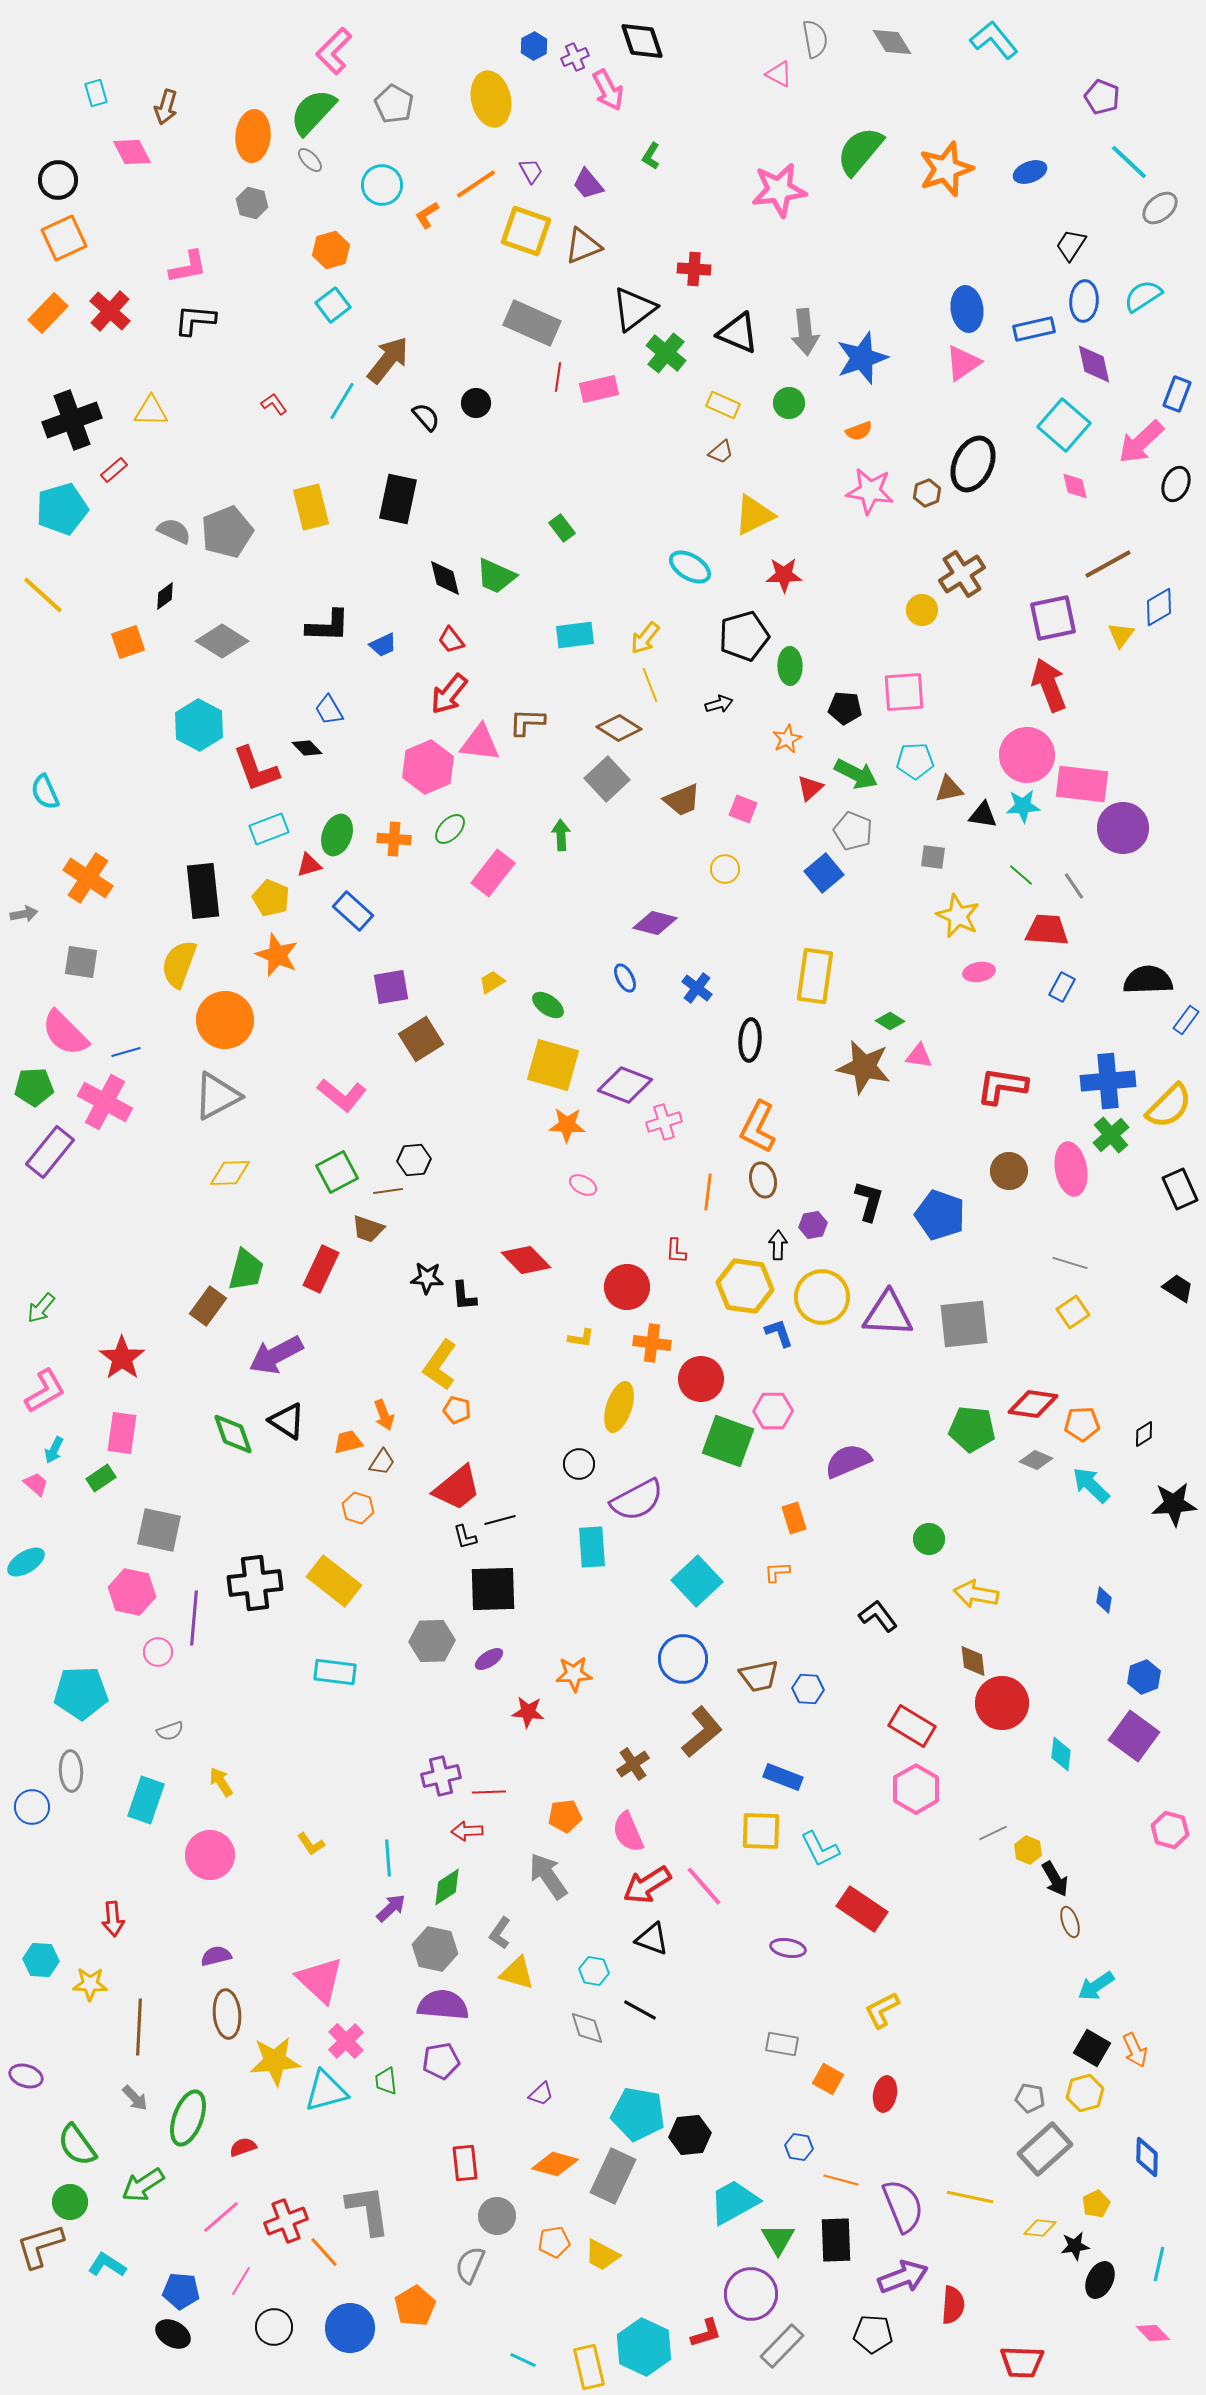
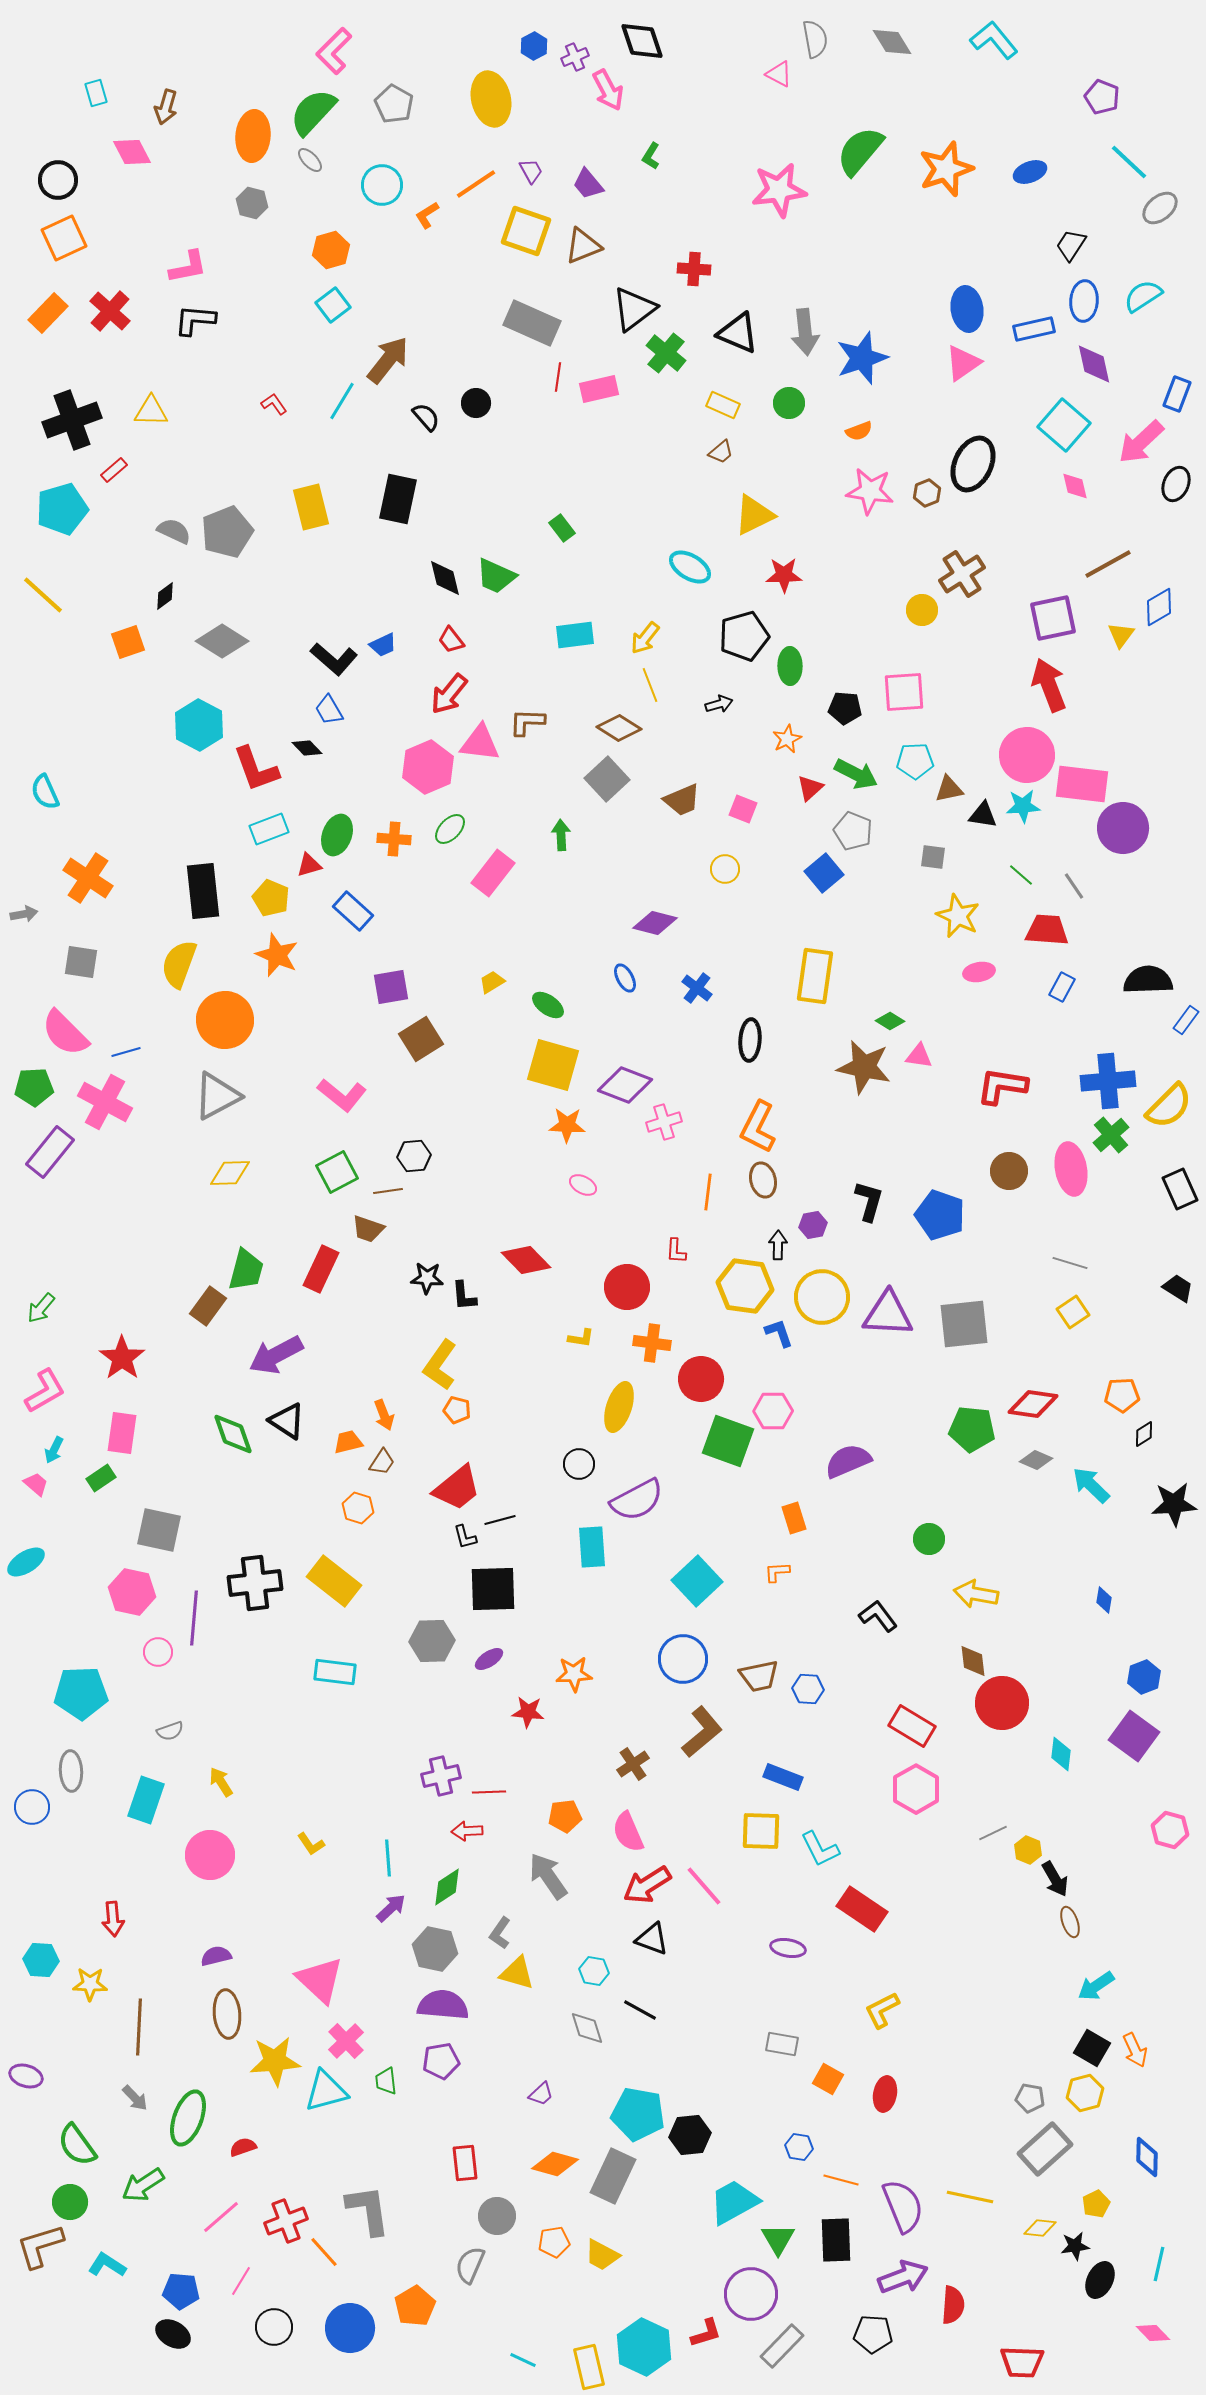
black L-shape at (328, 626): moved 6 px right, 33 px down; rotated 39 degrees clockwise
black hexagon at (414, 1160): moved 4 px up
orange pentagon at (1082, 1424): moved 40 px right, 29 px up
